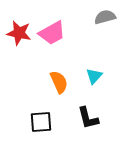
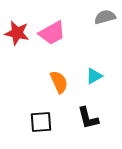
red star: moved 2 px left
cyan triangle: rotated 18 degrees clockwise
